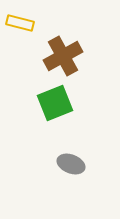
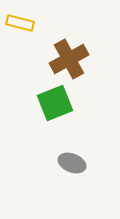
brown cross: moved 6 px right, 3 px down
gray ellipse: moved 1 px right, 1 px up
